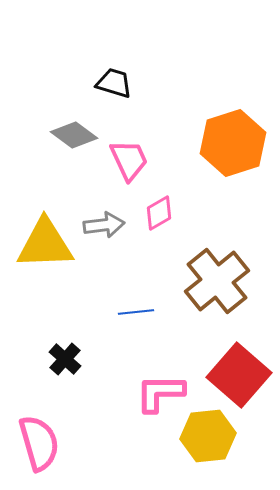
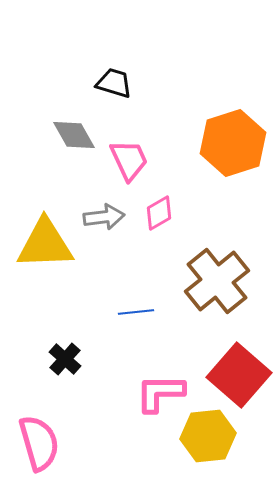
gray diamond: rotated 24 degrees clockwise
gray arrow: moved 8 px up
